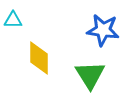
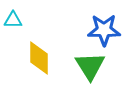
blue star: moved 1 px right; rotated 8 degrees counterclockwise
green triangle: moved 9 px up
